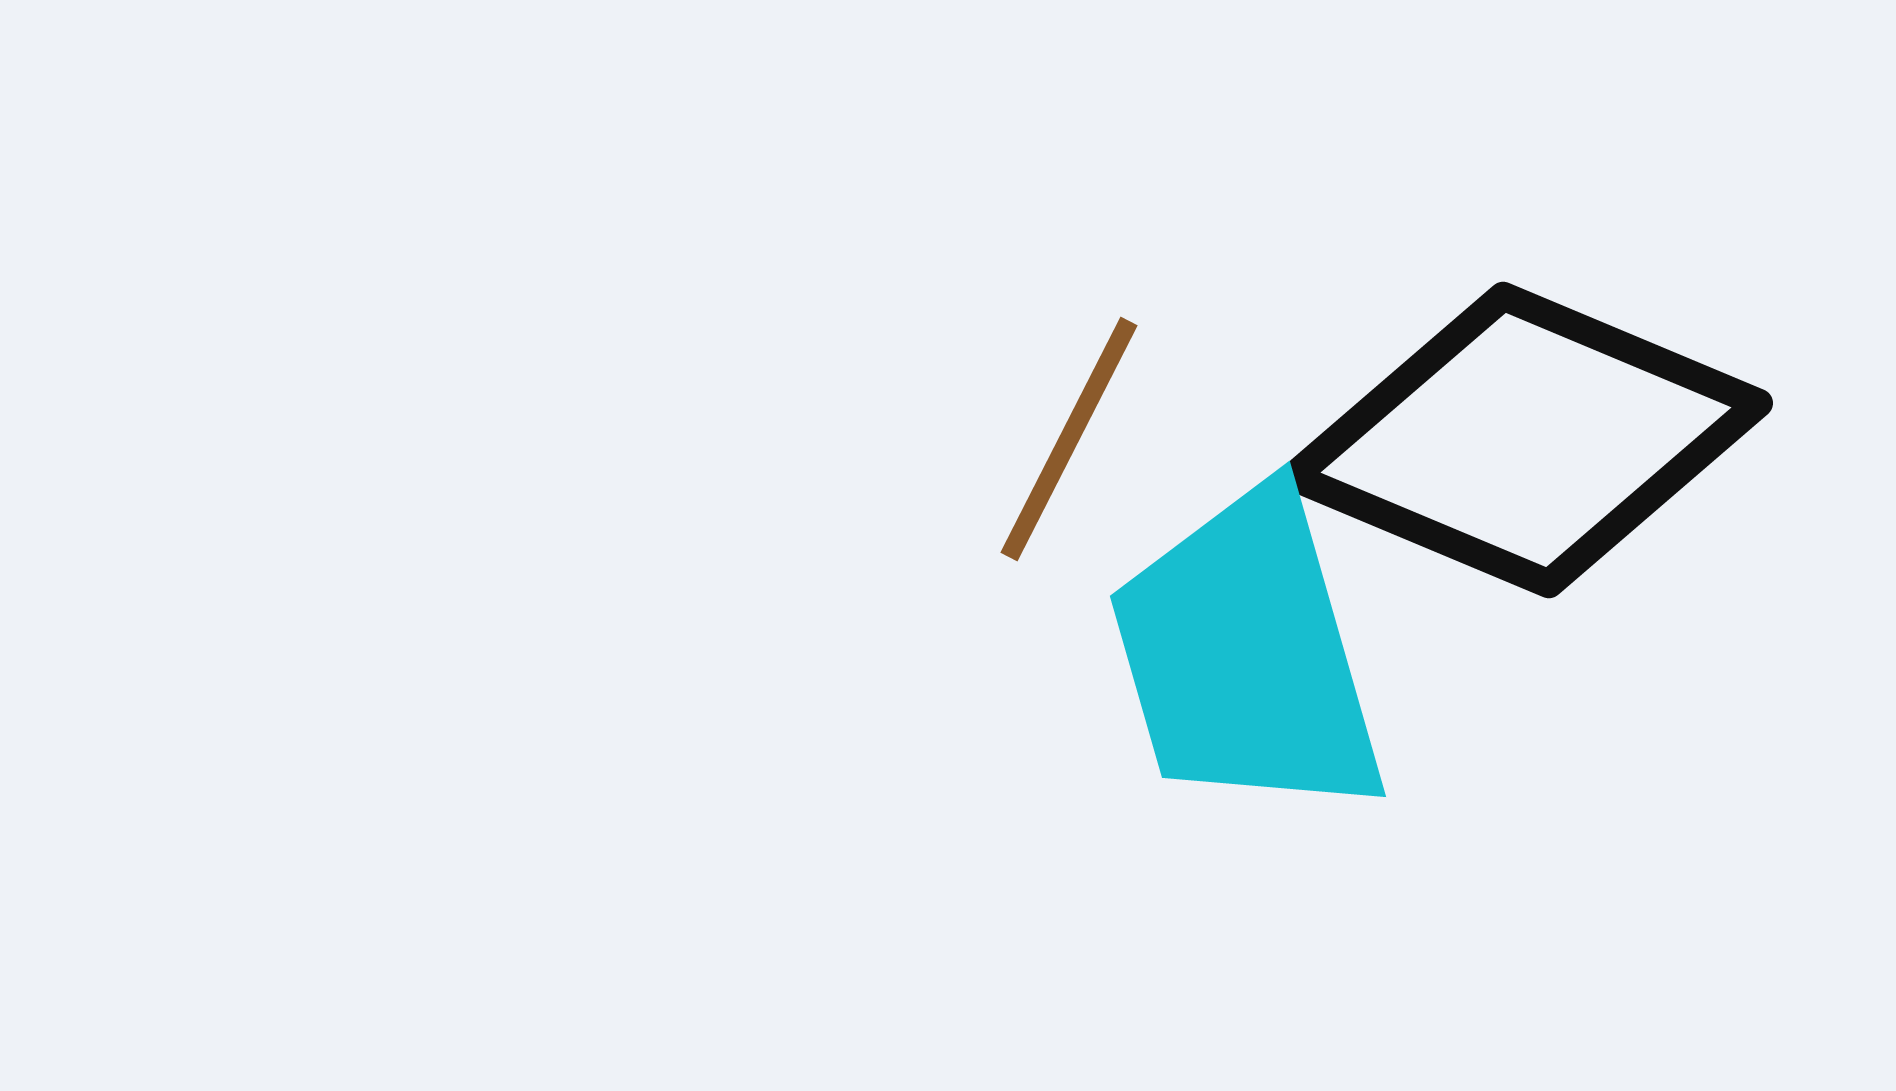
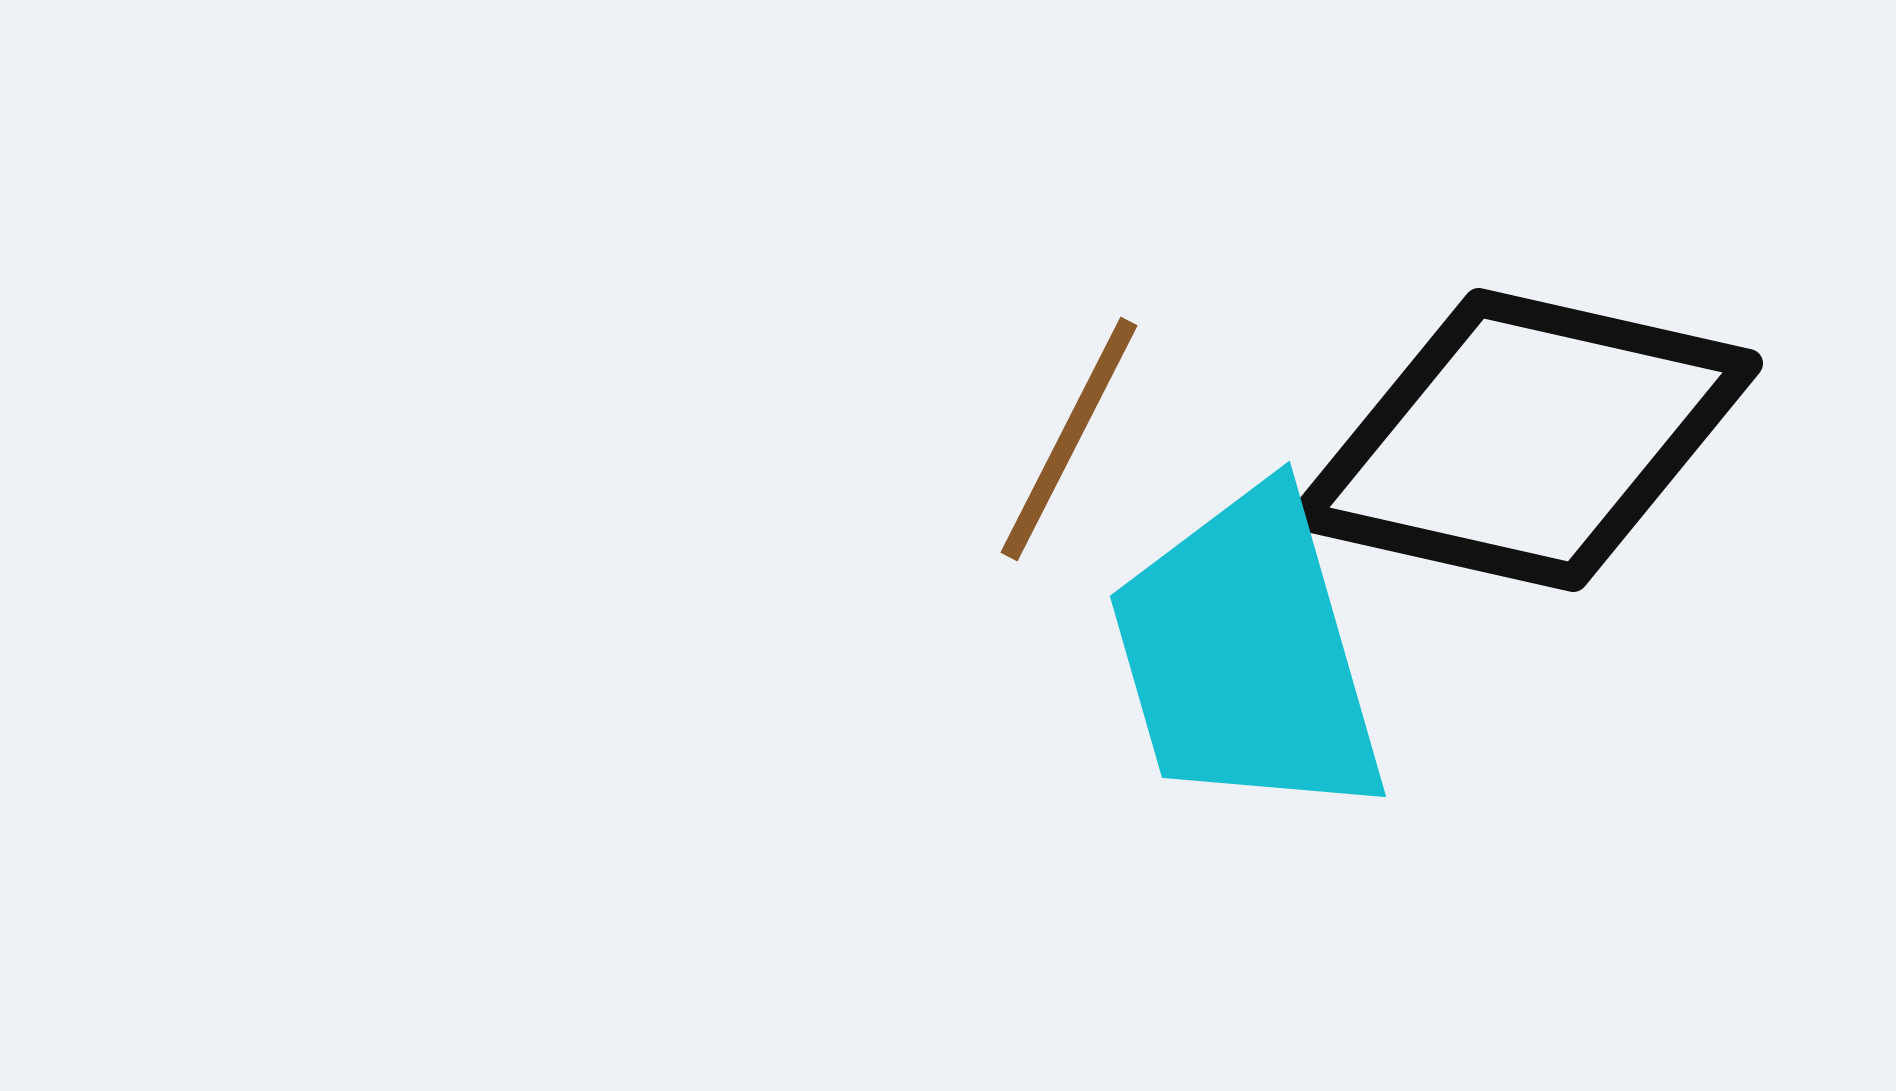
black diamond: rotated 10 degrees counterclockwise
